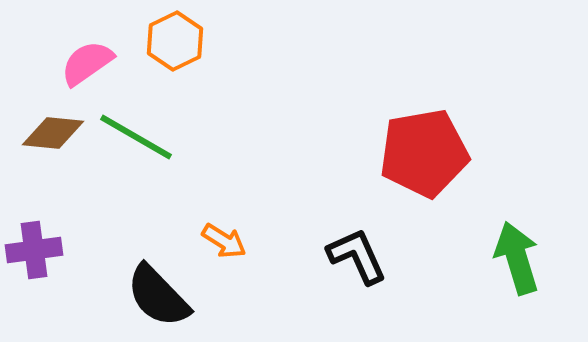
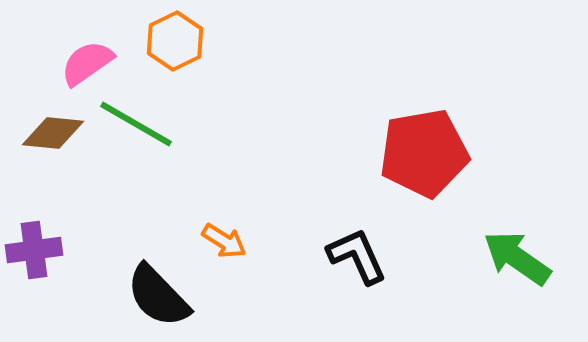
green line: moved 13 px up
green arrow: rotated 38 degrees counterclockwise
